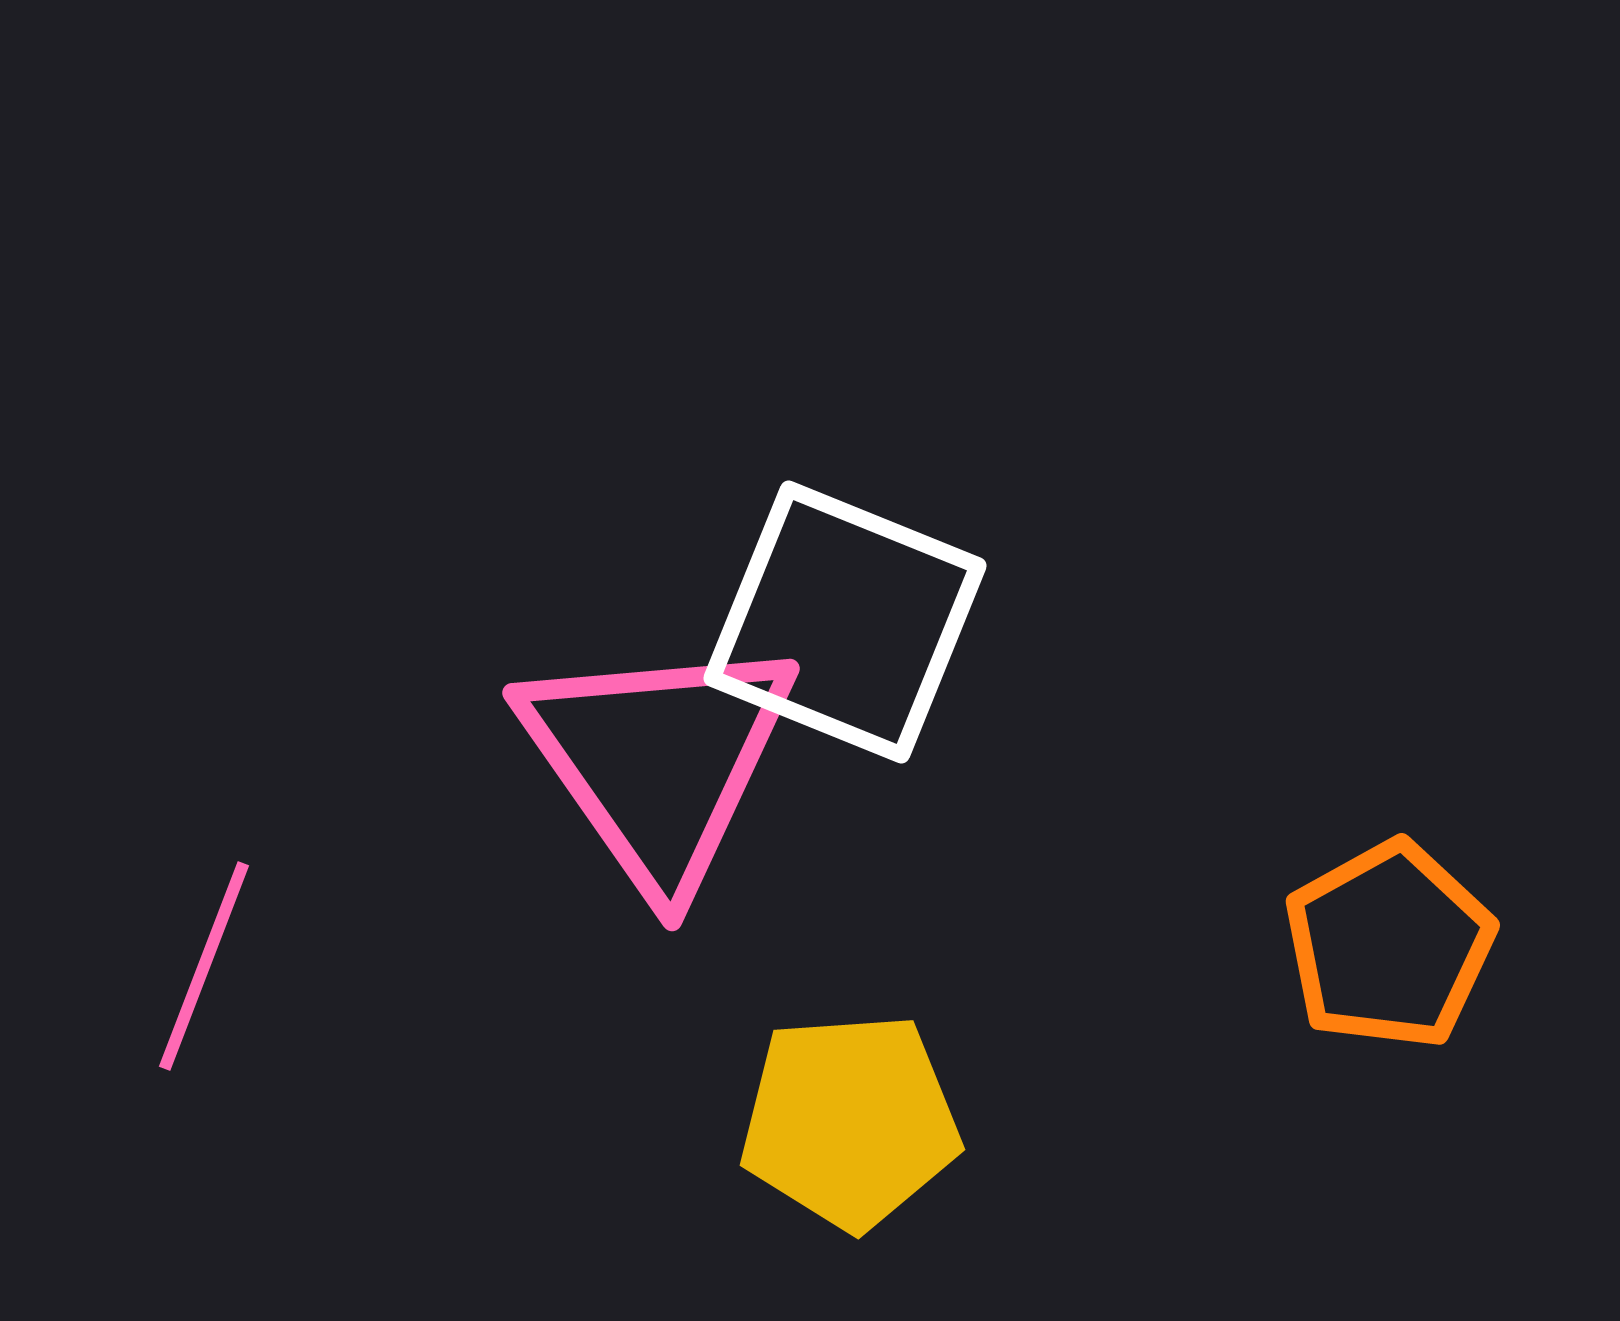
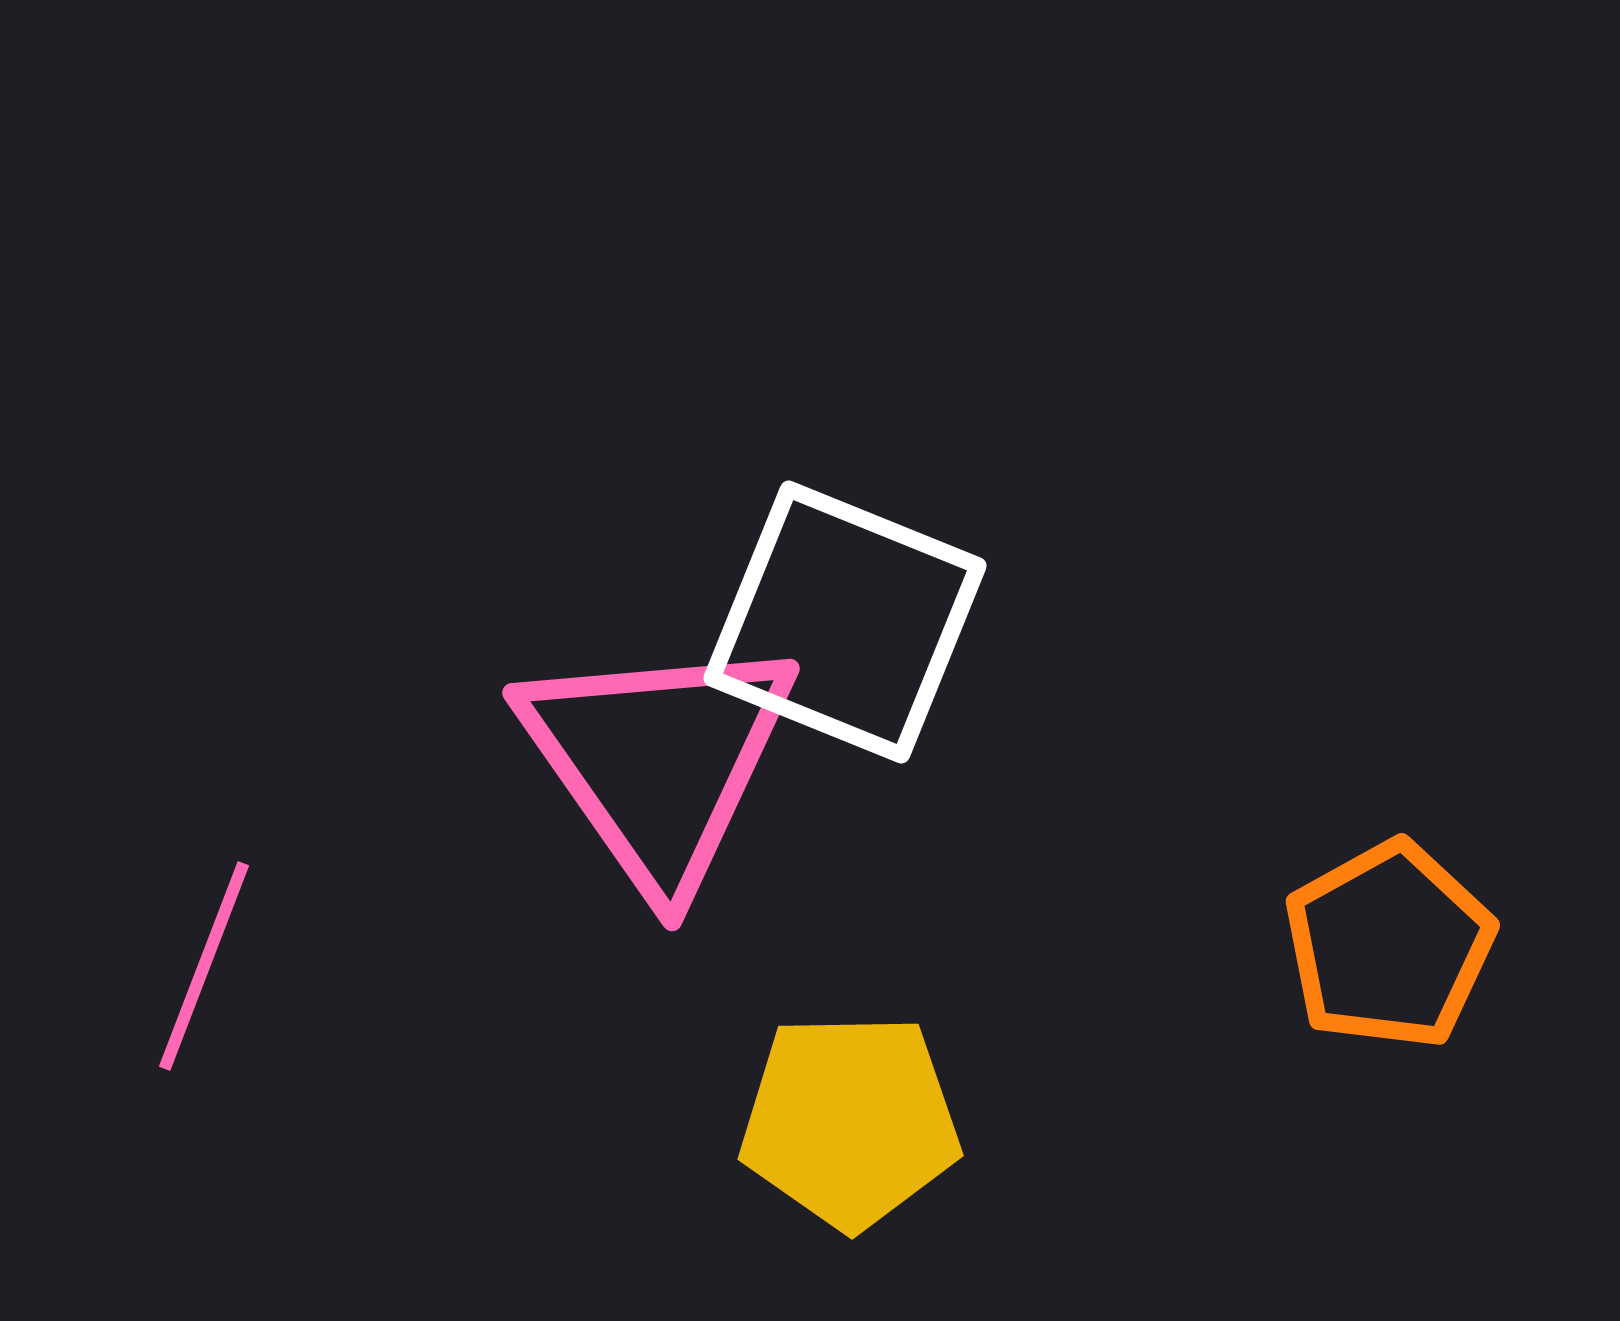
yellow pentagon: rotated 3 degrees clockwise
